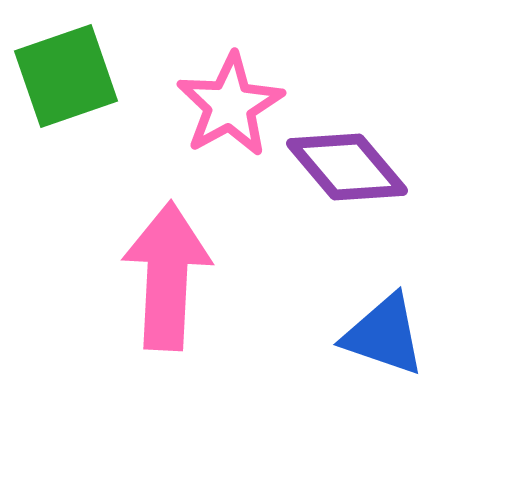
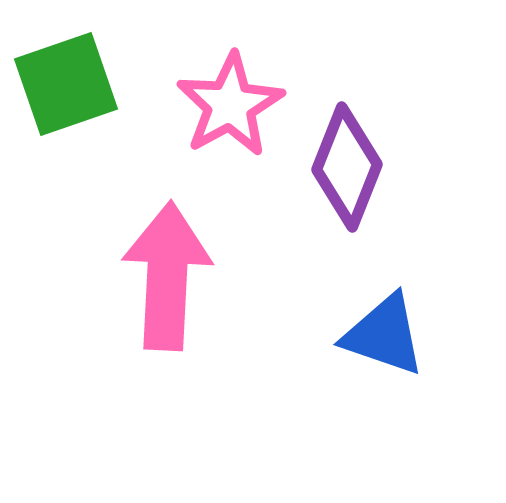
green square: moved 8 px down
purple diamond: rotated 62 degrees clockwise
